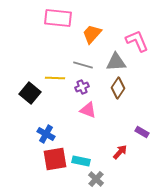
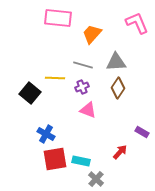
pink L-shape: moved 18 px up
